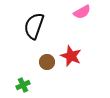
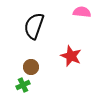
pink semicircle: rotated 144 degrees counterclockwise
brown circle: moved 16 px left, 5 px down
